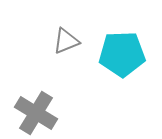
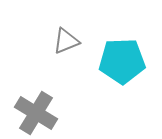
cyan pentagon: moved 7 px down
